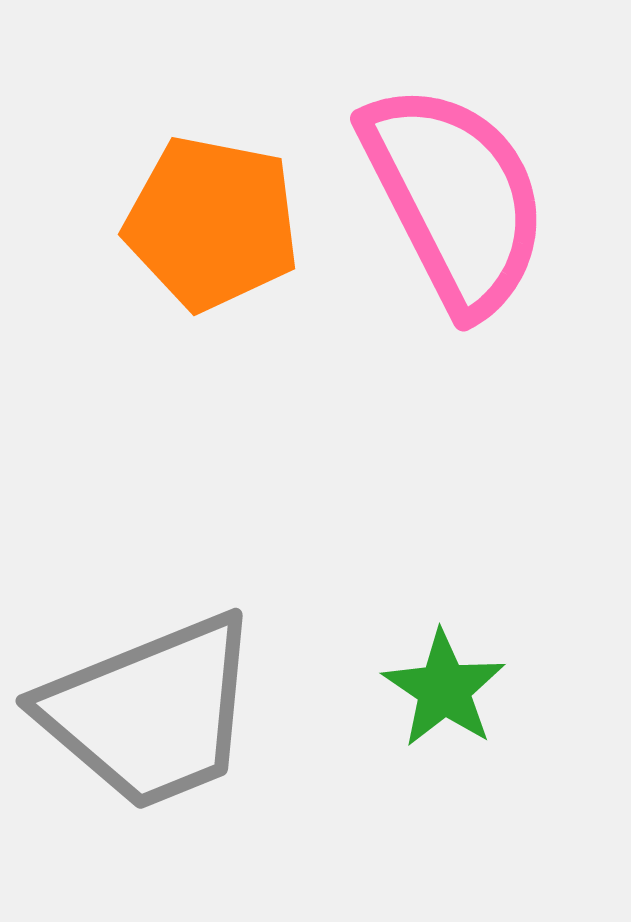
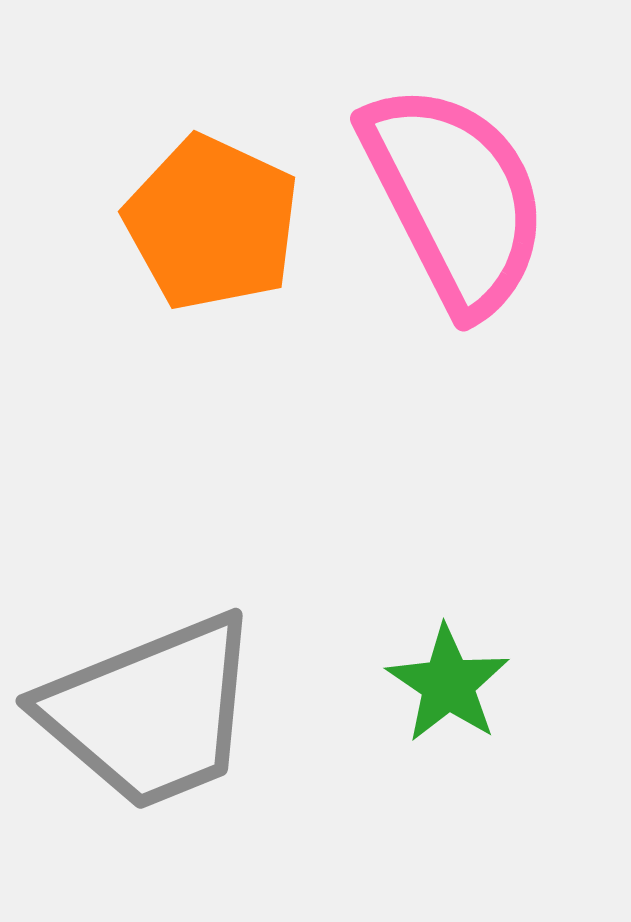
orange pentagon: rotated 14 degrees clockwise
green star: moved 4 px right, 5 px up
